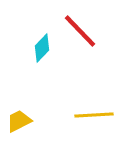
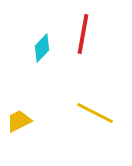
red line: moved 3 px right, 3 px down; rotated 54 degrees clockwise
yellow line: moved 1 px right, 2 px up; rotated 30 degrees clockwise
